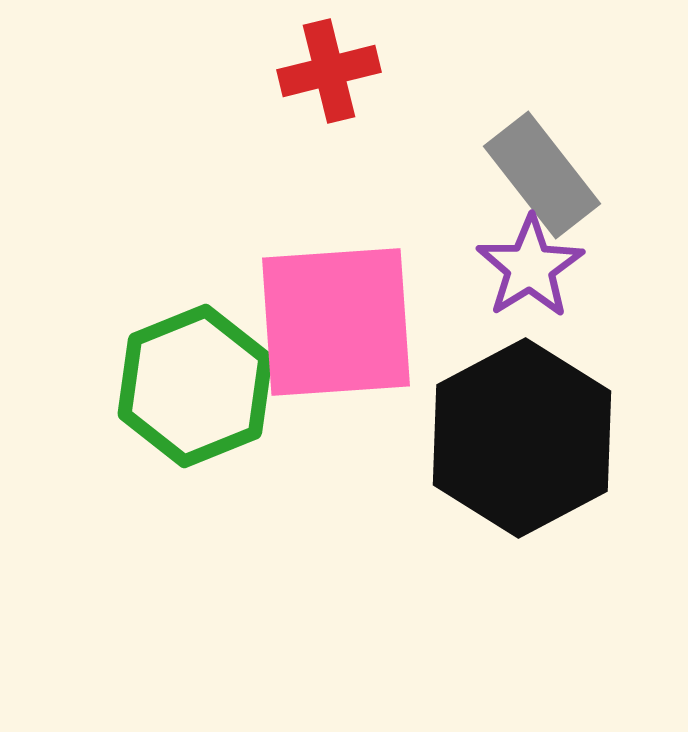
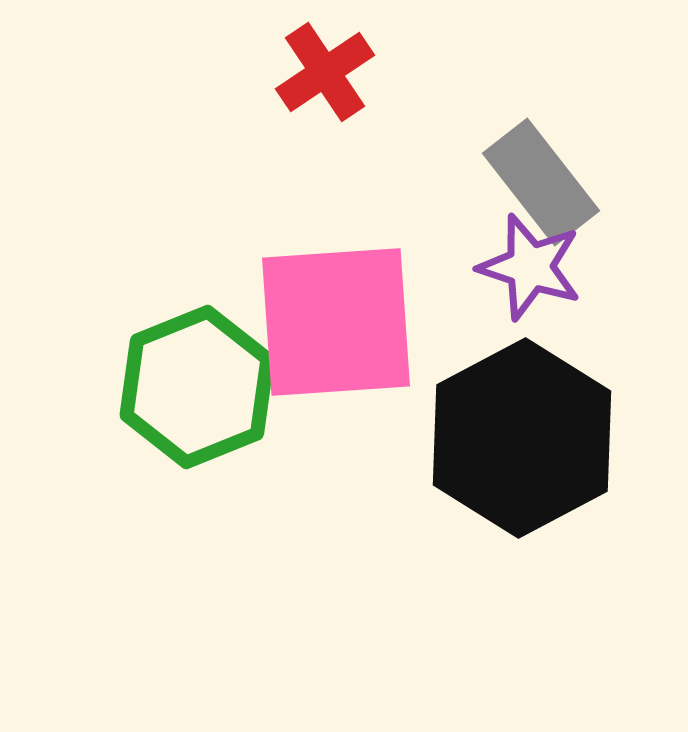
red cross: moved 4 px left, 1 px down; rotated 20 degrees counterclockwise
gray rectangle: moved 1 px left, 7 px down
purple star: rotated 22 degrees counterclockwise
green hexagon: moved 2 px right, 1 px down
